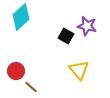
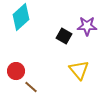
purple star: rotated 12 degrees counterclockwise
black square: moved 2 px left
